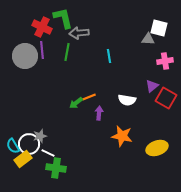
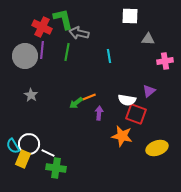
green L-shape: moved 1 px down
white square: moved 29 px left, 12 px up; rotated 12 degrees counterclockwise
gray arrow: rotated 18 degrees clockwise
purple line: rotated 12 degrees clockwise
purple triangle: moved 3 px left, 5 px down
red square: moved 30 px left, 16 px down; rotated 10 degrees counterclockwise
gray star: moved 9 px left, 41 px up; rotated 24 degrees counterclockwise
yellow rectangle: rotated 30 degrees counterclockwise
